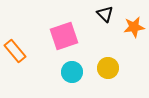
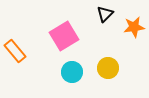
black triangle: rotated 30 degrees clockwise
pink square: rotated 12 degrees counterclockwise
